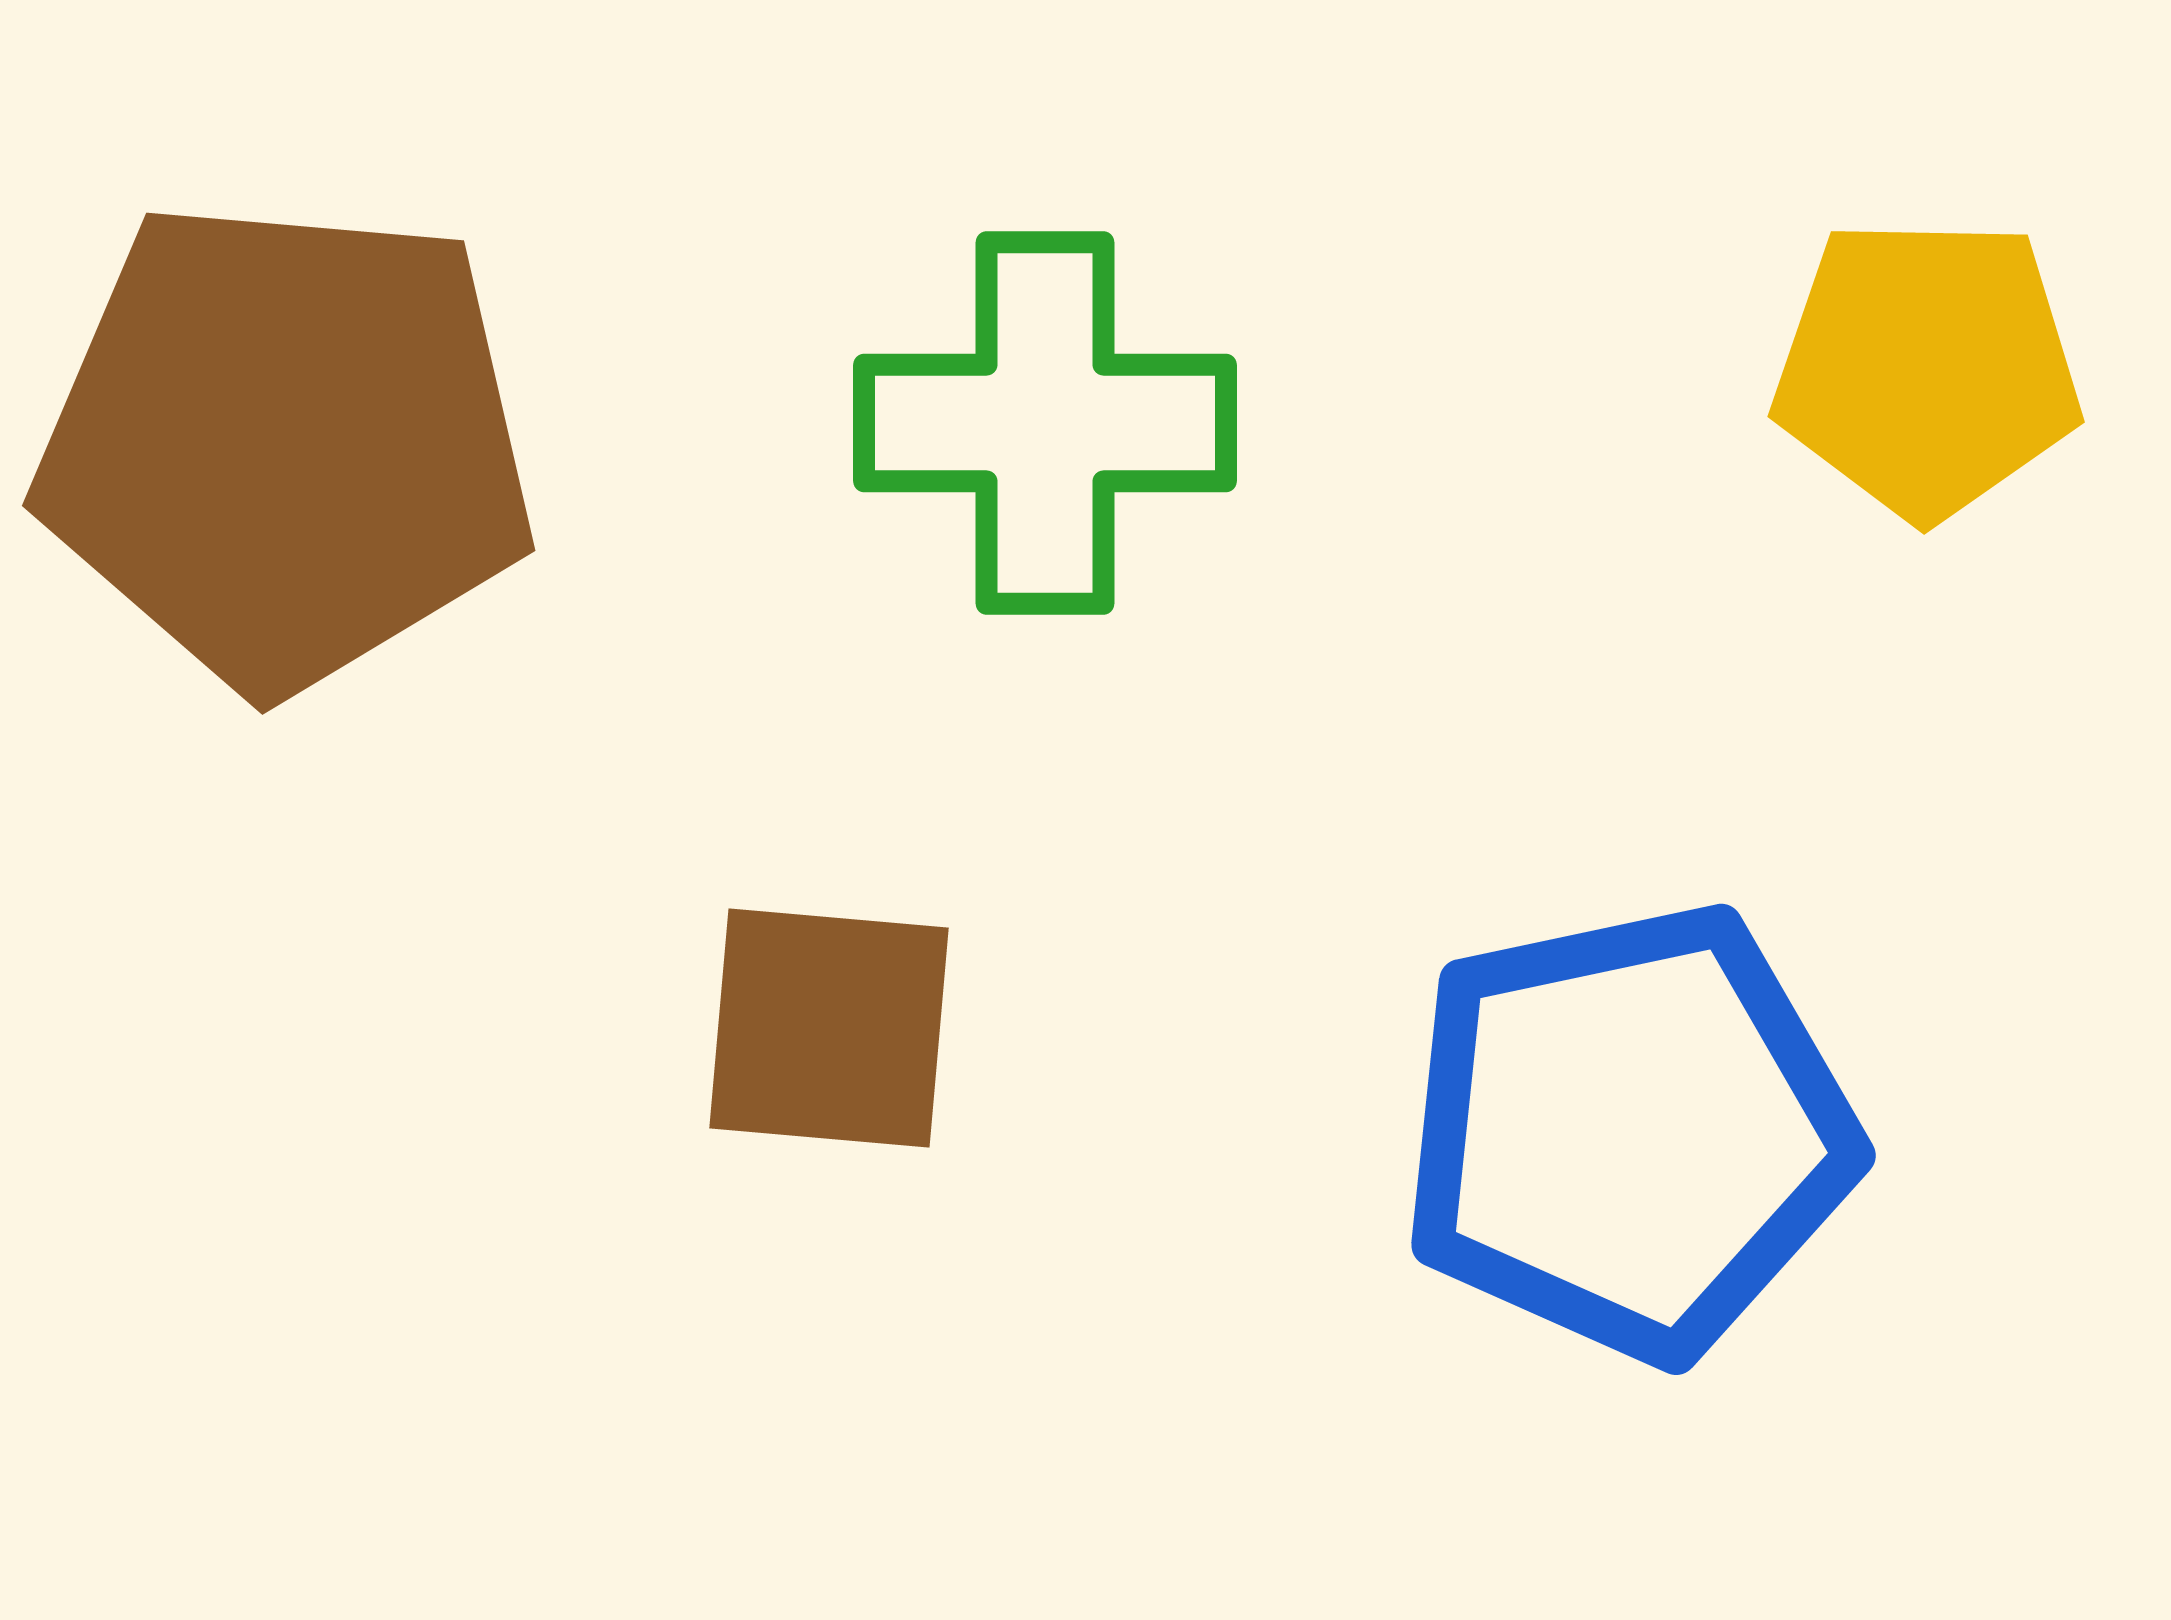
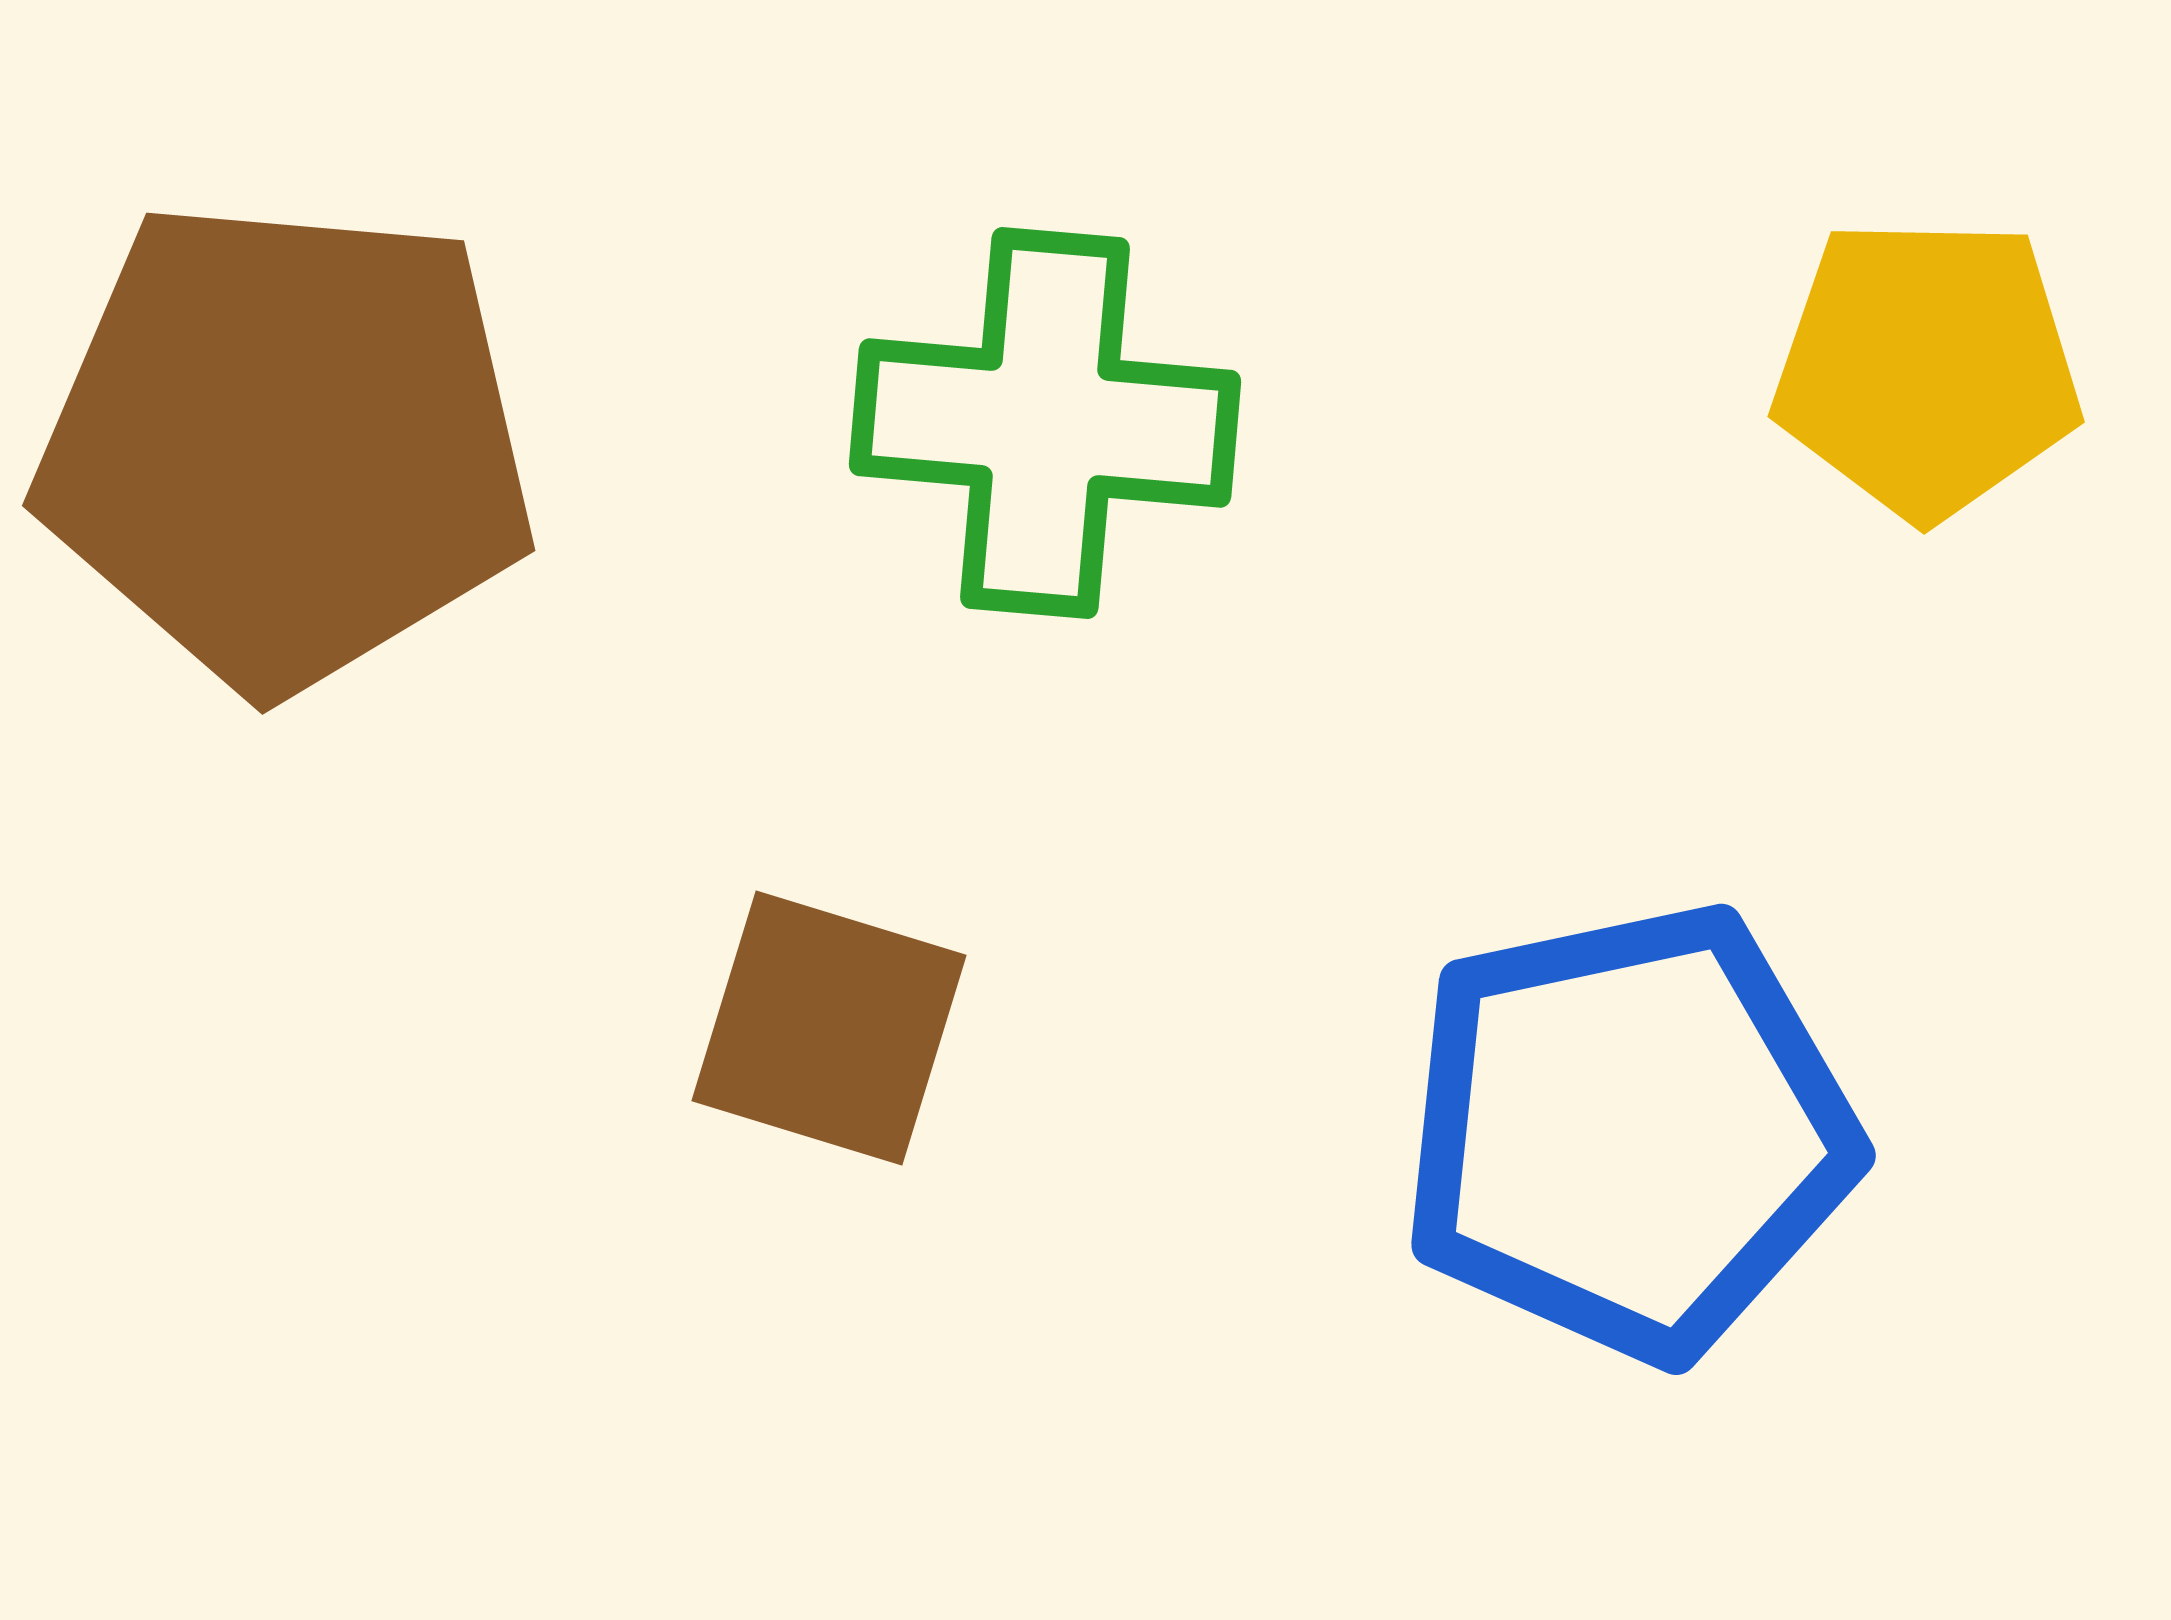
green cross: rotated 5 degrees clockwise
brown square: rotated 12 degrees clockwise
